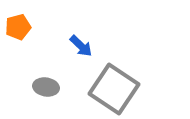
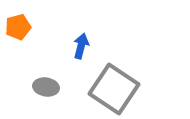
blue arrow: rotated 120 degrees counterclockwise
